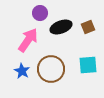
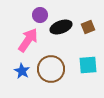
purple circle: moved 2 px down
